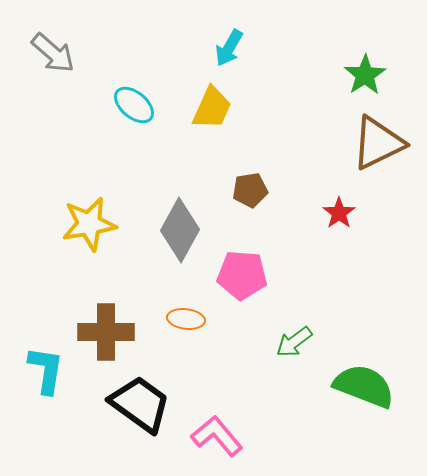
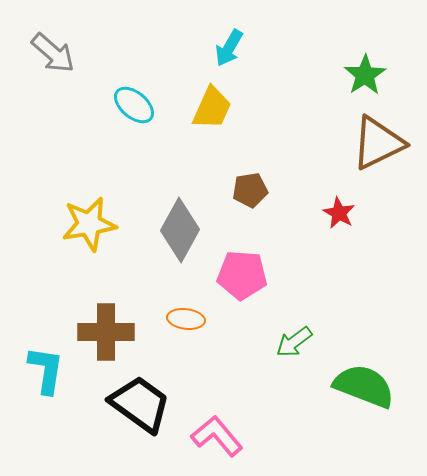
red star: rotated 8 degrees counterclockwise
